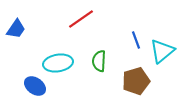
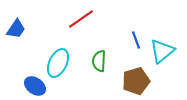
cyan ellipse: rotated 56 degrees counterclockwise
